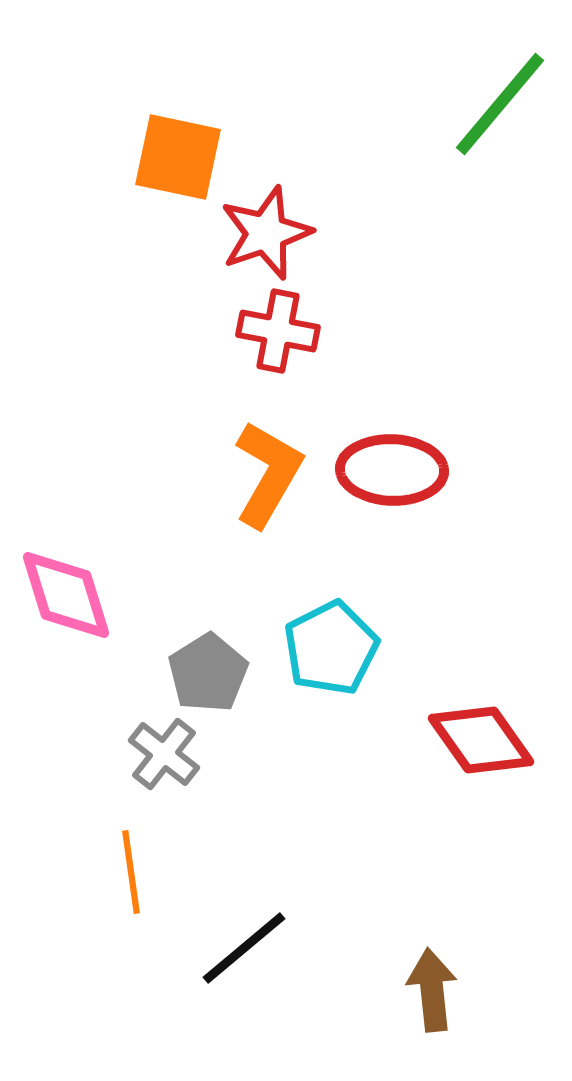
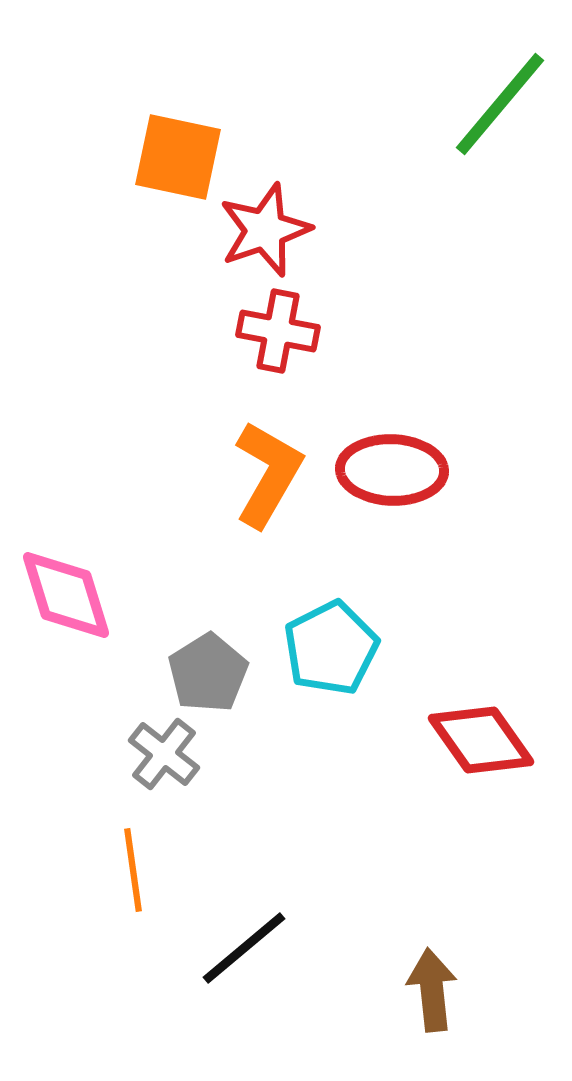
red star: moved 1 px left, 3 px up
orange line: moved 2 px right, 2 px up
